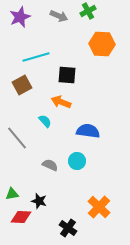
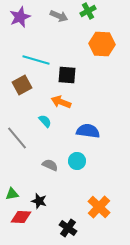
cyan line: moved 3 px down; rotated 32 degrees clockwise
